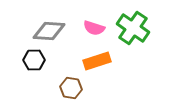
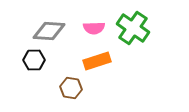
pink semicircle: rotated 20 degrees counterclockwise
